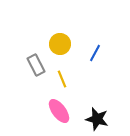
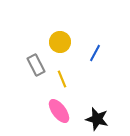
yellow circle: moved 2 px up
